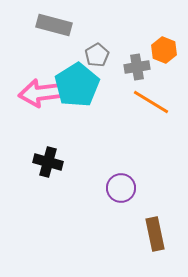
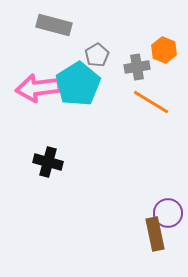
cyan pentagon: moved 1 px right, 1 px up
pink arrow: moved 3 px left, 5 px up
purple circle: moved 47 px right, 25 px down
